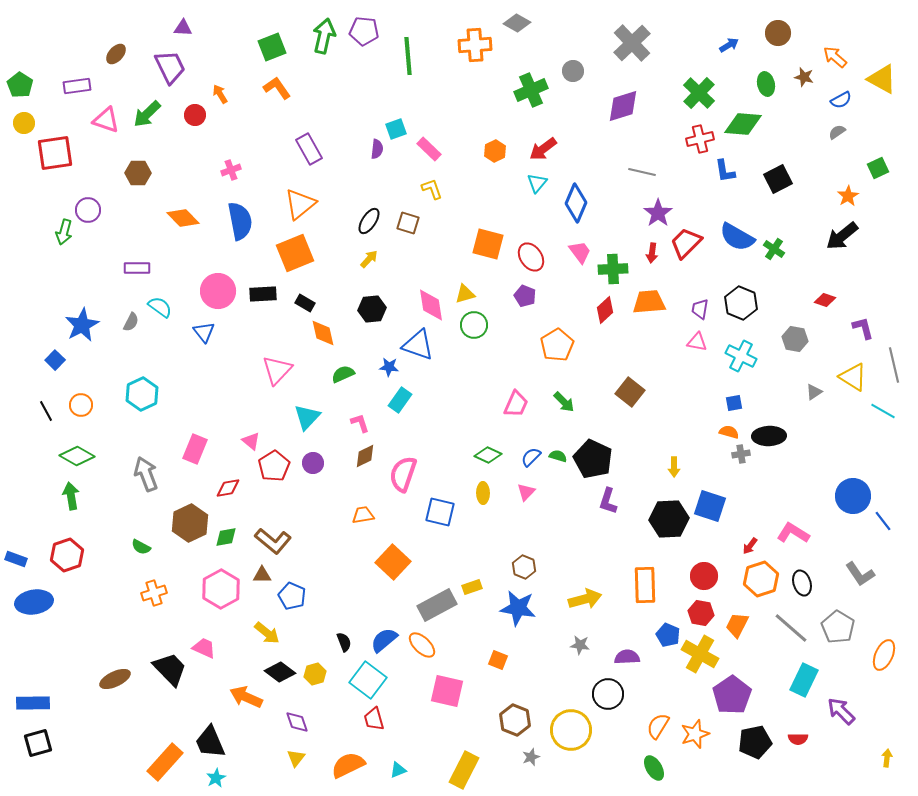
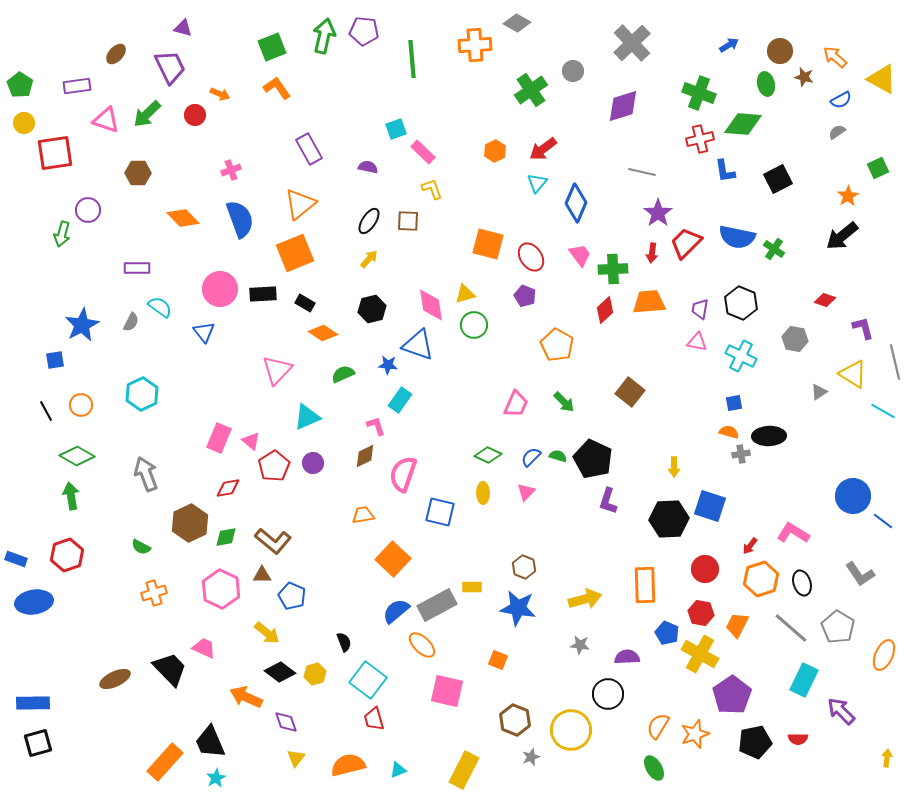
purple triangle at (183, 28): rotated 12 degrees clockwise
brown circle at (778, 33): moved 2 px right, 18 px down
green line at (408, 56): moved 4 px right, 3 px down
green cross at (531, 90): rotated 12 degrees counterclockwise
green cross at (699, 93): rotated 24 degrees counterclockwise
orange arrow at (220, 94): rotated 144 degrees clockwise
purple semicircle at (377, 149): moved 9 px left, 18 px down; rotated 84 degrees counterclockwise
pink rectangle at (429, 149): moved 6 px left, 3 px down
blue semicircle at (240, 221): moved 2 px up; rotated 9 degrees counterclockwise
brown square at (408, 223): moved 2 px up; rotated 15 degrees counterclockwise
green arrow at (64, 232): moved 2 px left, 2 px down
blue semicircle at (737, 237): rotated 18 degrees counterclockwise
pink trapezoid at (580, 252): moved 3 px down
pink circle at (218, 291): moved 2 px right, 2 px up
black hexagon at (372, 309): rotated 8 degrees counterclockwise
orange diamond at (323, 333): rotated 44 degrees counterclockwise
orange pentagon at (557, 345): rotated 12 degrees counterclockwise
blue square at (55, 360): rotated 36 degrees clockwise
gray line at (894, 365): moved 1 px right, 3 px up
blue star at (389, 367): moved 1 px left, 2 px up
yellow triangle at (853, 377): moved 3 px up
gray triangle at (814, 392): moved 5 px right
cyan triangle at (307, 417): rotated 24 degrees clockwise
pink L-shape at (360, 423): moved 16 px right, 3 px down
pink rectangle at (195, 449): moved 24 px right, 11 px up
blue line at (883, 521): rotated 15 degrees counterclockwise
orange square at (393, 562): moved 3 px up
red circle at (704, 576): moved 1 px right, 7 px up
yellow rectangle at (472, 587): rotated 18 degrees clockwise
pink hexagon at (221, 589): rotated 6 degrees counterclockwise
blue pentagon at (668, 635): moved 1 px left, 2 px up
blue semicircle at (384, 640): moved 12 px right, 29 px up
purple diamond at (297, 722): moved 11 px left
orange semicircle at (348, 765): rotated 12 degrees clockwise
